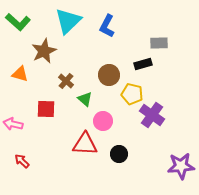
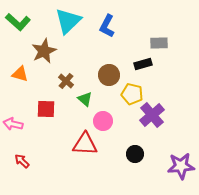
purple cross: rotated 15 degrees clockwise
black circle: moved 16 px right
